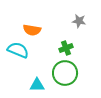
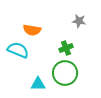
cyan triangle: moved 1 px right, 1 px up
